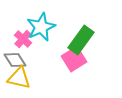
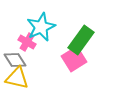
pink cross: moved 4 px right, 3 px down; rotated 12 degrees counterclockwise
yellow triangle: moved 2 px left
